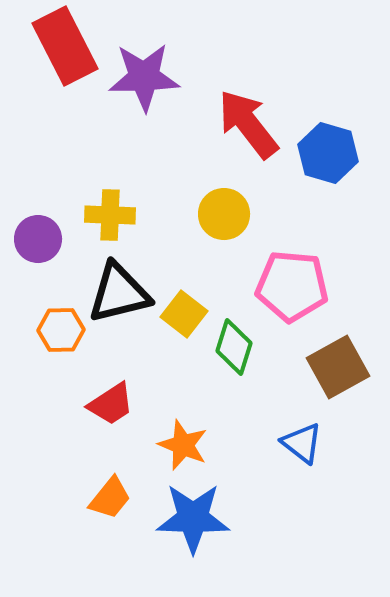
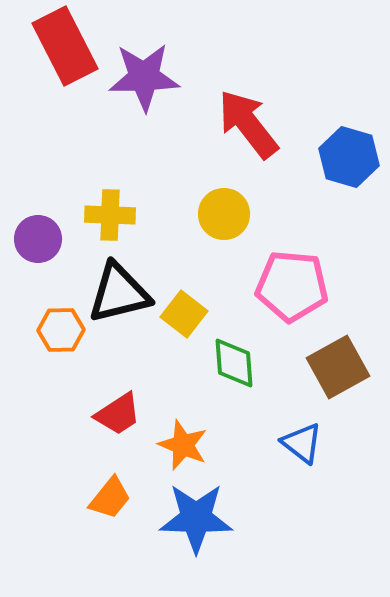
blue hexagon: moved 21 px right, 4 px down
green diamond: moved 16 px down; rotated 22 degrees counterclockwise
red trapezoid: moved 7 px right, 10 px down
blue star: moved 3 px right
